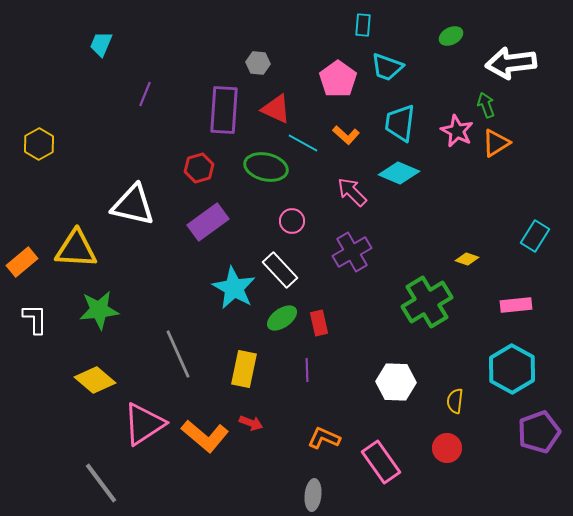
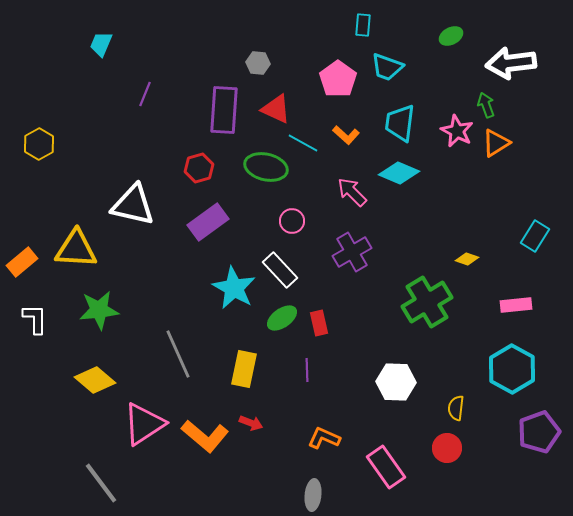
yellow semicircle at (455, 401): moved 1 px right, 7 px down
pink rectangle at (381, 462): moved 5 px right, 5 px down
